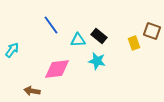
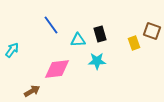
black rectangle: moved 1 px right, 2 px up; rotated 35 degrees clockwise
cyan star: rotated 12 degrees counterclockwise
brown arrow: rotated 140 degrees clockwise
